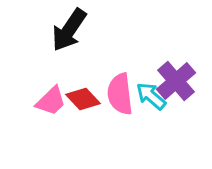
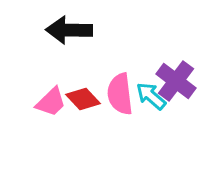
black arrow: rotated 57 degrees clockwise
purple cross: rotated 12 degrees counterclockwise
pink trapezoid: moved 1 px down
